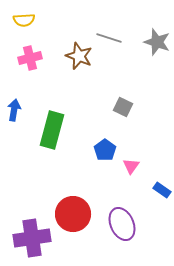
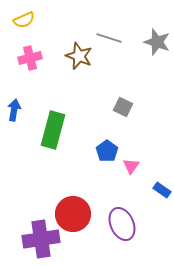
yellow semicircle: rotated 20 degrees counterclockwise
green rectangle: moved 1 px right
blue pentagon: moved 2 px right, 1 px down
purple cross: moved 9 px right, 1 px down
